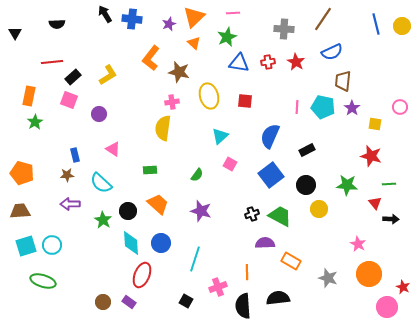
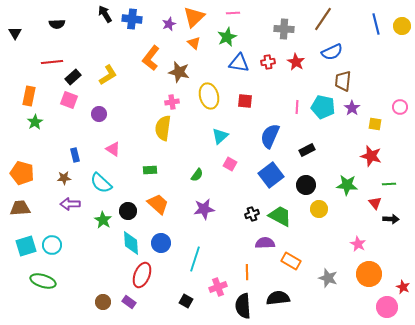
brown star at (67, 175): moved 3 px left, 3 px down
brown trapezoid at (20, 211): moved 3 px up
purple star at (201, 211): moved 3 px right, 2 px up; rotated 25 degrees counterclockwise
